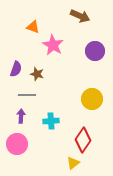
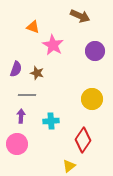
brown star: moved 1 px up
yellow triangle: moved 4 px left, 3 px down
